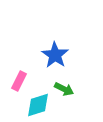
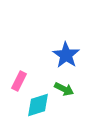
blue star: moved 11 px right
